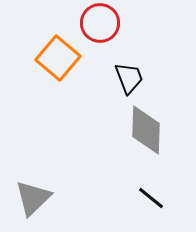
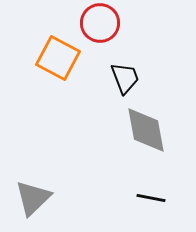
orange square: rotated 12 degrees counterclockwise
black trapezoid: moved 4 px left
gray diamond: rotated 12 degrees counterclockwise
black line: rotated 28 degrees counterclockwise
